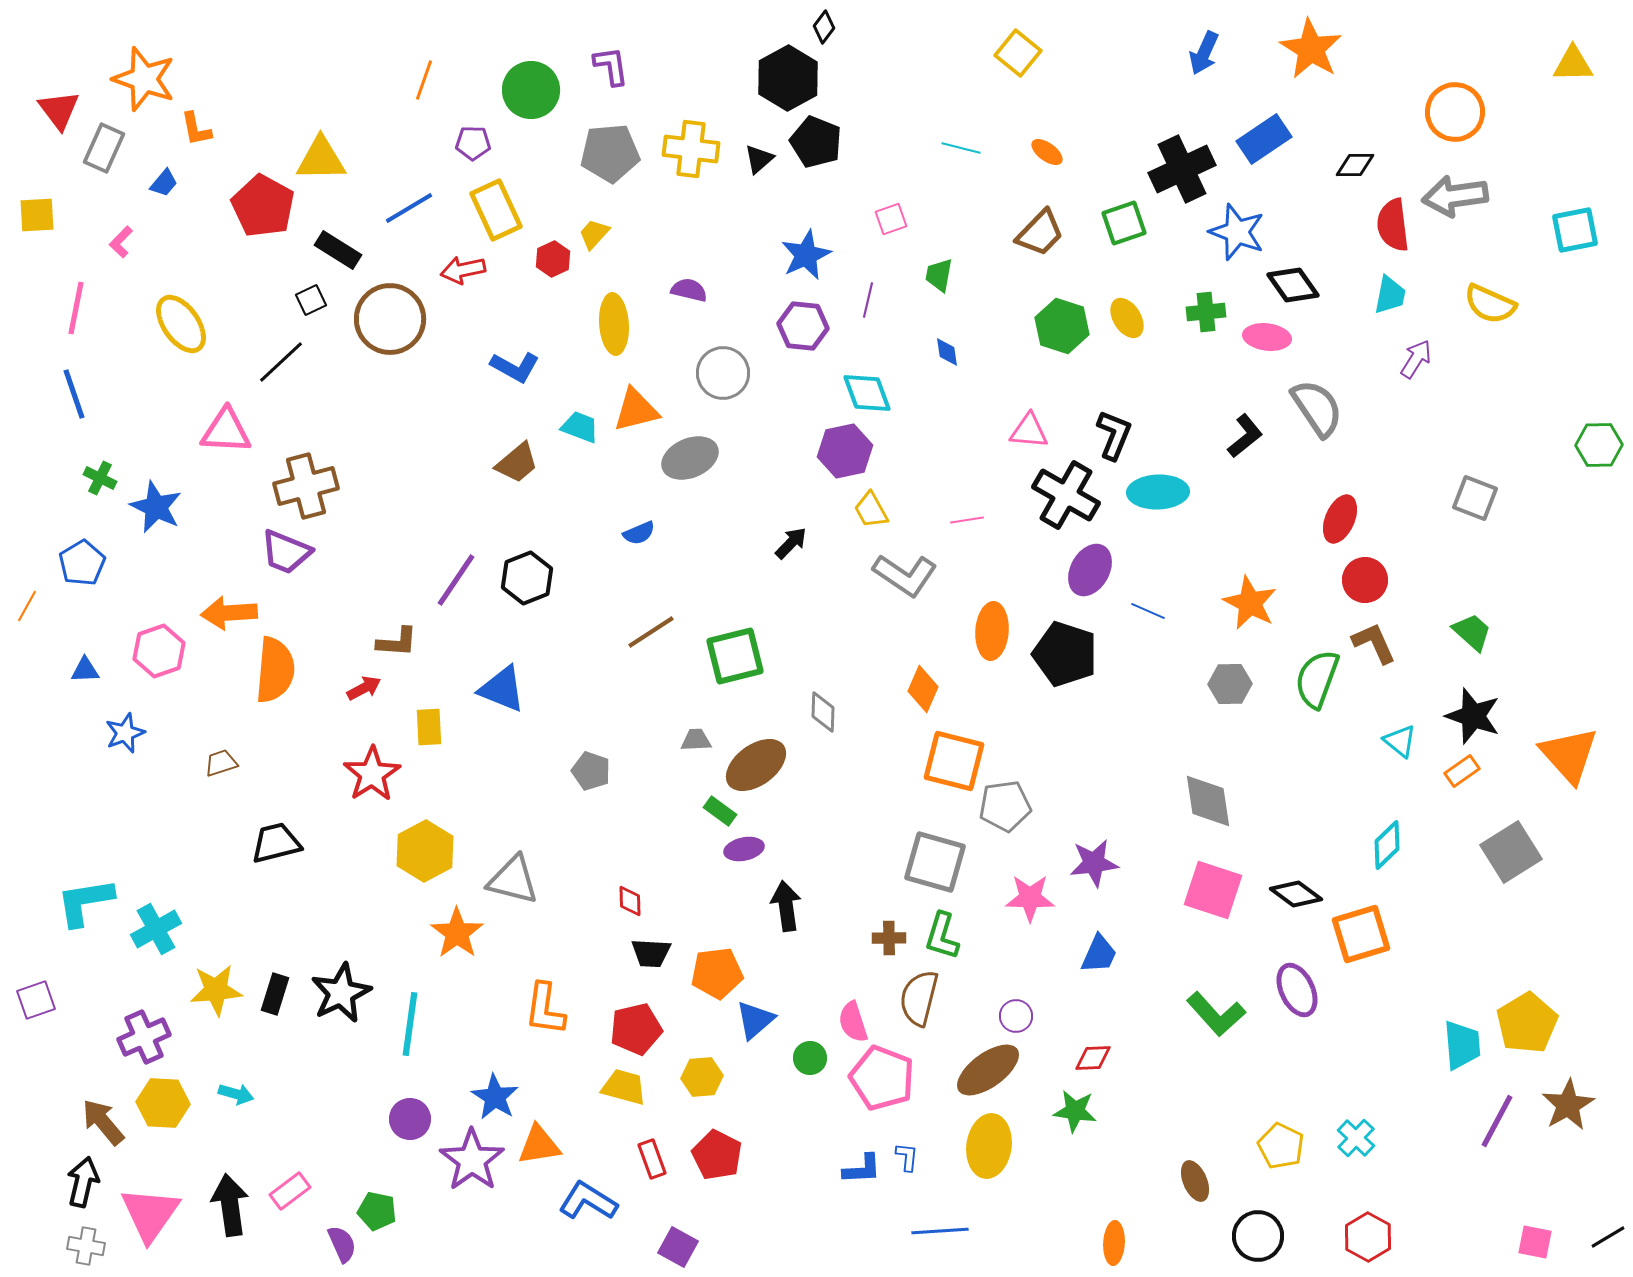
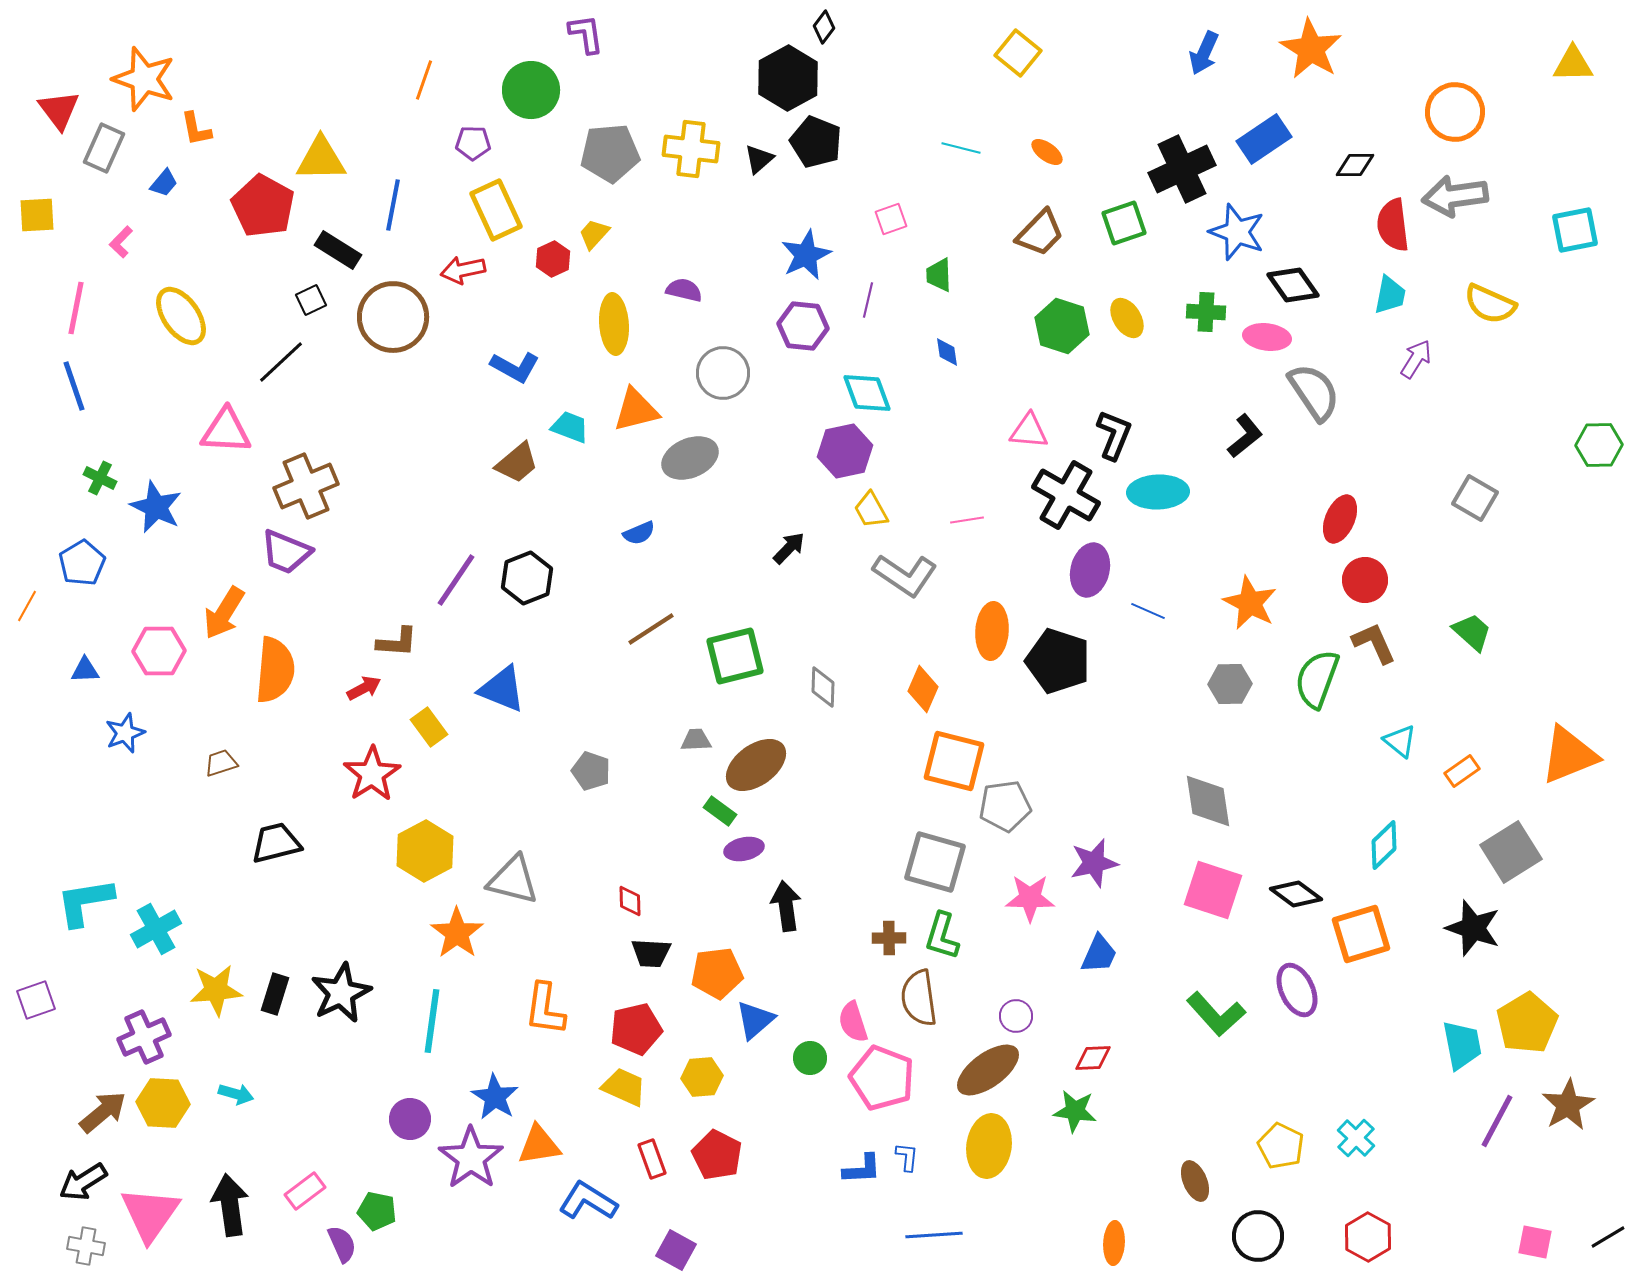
purple L-shape at (611, 66): moved 25 px left, 32 px up
blue line at (409, 208): moved 16 px left, 3 px up; rotated 48 degrees counterclockwise
green trapezoid at (939, 275): rotated 12 degrees counterclockwise
purple semicircle at (689, 290): moved 5 px left
green cross at (1206, 312): rotated 9 degrees clockwise
brown circle at (390, 319): moved 3 px right, 2 px up
yellow ellipse at (181, 324): moved 8 px up
blue line at (74, 394): moved 8 px up
gray semicircle at (1317, 408): moved 3 px left, 16 px up
cyan trapezoid at (580, 427): moved 10 px left
brown cross at (306, 486): rotated 8 degrees counterclockwise
gray square at (1475, 498): rotated 9 degrees clockwise
black arrow at (791, 543): moved 2 px left, 5 px down
purple ellipse at (1090, 570): rotated 15 degrees counterclockwise
orange arrow at (229, 613): moved 5 px left; rotated 54 degrees counterclockwise
brown line at (651, 632): moved 3 px up
pink hexagon at (159, 651): rotated 18 degrees clockwise
black pentagon at (1065, 654): moved 7 px left, 7 px down
gray diamond at (823, 712): moved 25 px up
black star at (1473, 716): moved 212 px down
yellow rectangle at (429, 727): rotated 33 degrees counterclockwise
orange triangle at (1569, 755): rotated 50 degrees clockwise
cyan diamond at (1387, 845): moved 3 px left
purple star at (1094, 863): rotated 6 degrees counterclockwise
brown semicircle at (919, 998): rotated 22 degrees counterclockwise
cyan line at (410, 1024): moved 22 px right, 3 px up
cyan trapezoid at (1462, 1045): rotated 6 degrees counterclockwise
yellow trapezoid at (624, 1087): rotated 9 degrees clockwise
brown arrow at (103, 1122): moved 10 px up; rotated 90 degrees clockwise
purple star at (472, 1160): moved 1 px left, 2 px up
black arrow at (83, 1182): rotated 135 degrees counterclockwise
pink rectangle at (290, 1191): moved 15 px right
blue line at (940, 1231): moved 6 px left, 4 px down
purple square at (678, 1247): moved 2 px left, 3 px down
